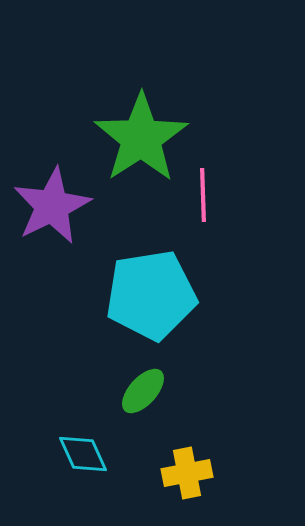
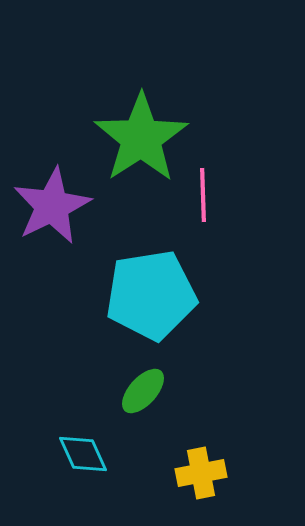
yellow cross: moved 14 px right
